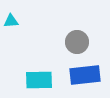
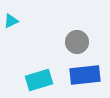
cyan triangle: rotated 21 degrees counterclockwise
cyan rectangle: rotated 16 degrees counterclockwise
